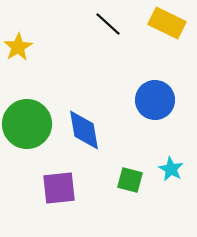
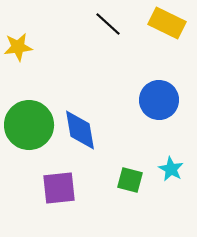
yellow star: rotated 24 degrees clockwise
blue circle: moved 4 px right
green circle: moved 2 px right, 1 px down
blue diamond: moved 4 px left
